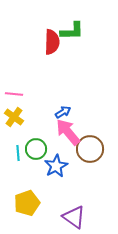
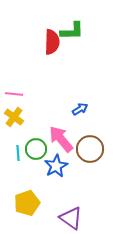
blue arrow: moved 17 px right, 3 px up
pink arrow: moved 7 px left, 7 px down
purple triangle: moved 3 px left, 1 px down
